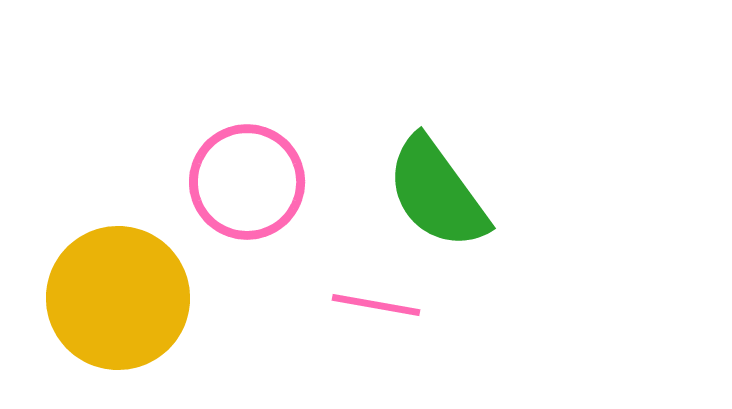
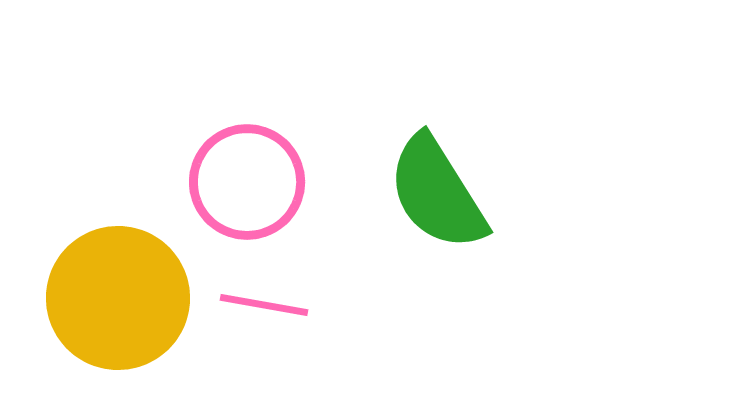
green semicircle: rotated 4 degrees clockwise
pink line: moved 112 px left
